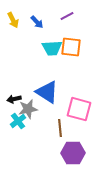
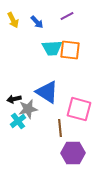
orange square: moved 1 px left, 3 px down
